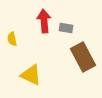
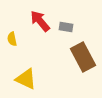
red arrow: moved 4 px left; rotated 35 degrees counterclockwise
gray rectangle: moved 1 px up
yellow triangle: moved 5 px left, 4 px down
